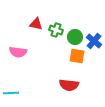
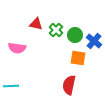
green cross: rotated 24 degrees clockwise
green circle: moved 2 px up
pink semicircle: moved 1 px left, 4 px up
orange square: moved 1 px right, 2 px down
red semicircle: rotated 96 degrees clockwise
cyan line: moved 7 px up
